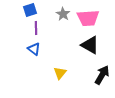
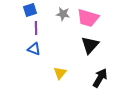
gray star: rotated 24 degrees counterclockwise
pink trapezoid: rotated 20 degrees clockwise
black triangle: rotated 42 degrees clockwise
blue triangle: rotated 16 degrees counterclockwise
black arrow: moved 2 px left, 3 px down
